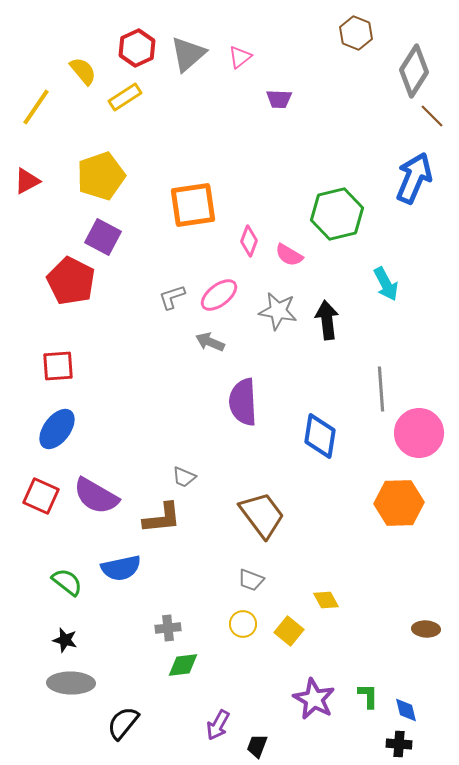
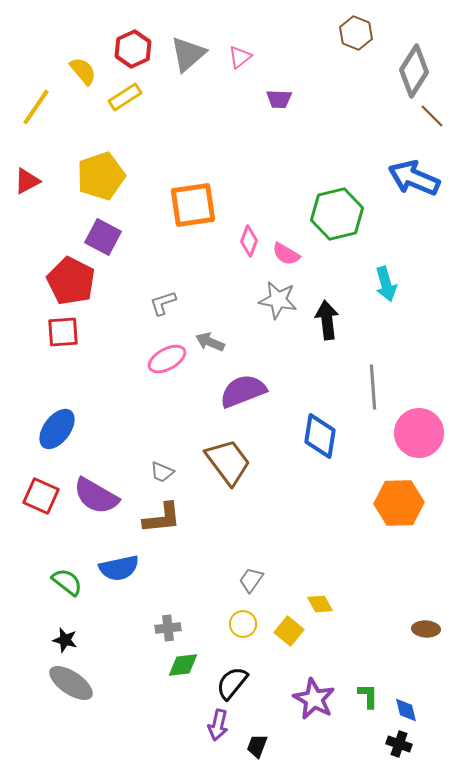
red hexagon at (137, 48): moved 4 px left, 1 px down
blue arrow at (414, 178): rotated 90 degrees counterclockwise
pink semicircle at (289, 255): moved 3 px left, 1 px up
cyan arrow at (386, 284): rotated 12 degrees clockwise
pink ellipse at (219, 295): moved 52 px left, 64 px down; rotated 9 degrees clockwise
gray L-shape at (172, 297): moved 9 px left, 6 px down
gray star at (278, 311): moved 11 px up
red square at (58, 366): moved 5 px right, 34 px up
gray line at (381, 389): moved 8 px left, 2 px up
purple semicircle at (243, 402): moved 11 px up; rotated 72 degrees clockwise
gray trapezoid at (184, 477): moved 22 px left, 5 px up
brown trapezoid at (262, 515): moved 34 px left, 53 px up
blue semicircle at (121, 568): moved 2 px left
gray trapezoid at (251, 580): rotated 104 degrees clockwise
yellow diamond at (326, 600): moved 6 px left, 4 px down
gray ellipse at (71, 683): rotated 33 degrees clockwise
black semicircle at (123, 723): moved 109 px right, 40 px up
purple arrow at (218, 725): rotated 16 degrees counterclockwise
black cross at (399, 744): rotated 15 degrees clockwise
